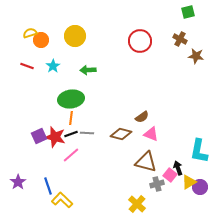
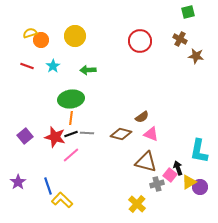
purple square: moved 14 px left; rotated 14 degrees counterclockwise
